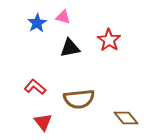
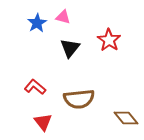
black triangle: rotated 40 degrees counterclockwise
